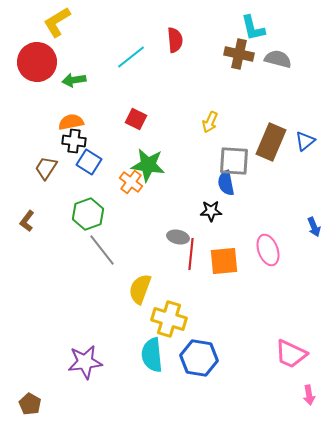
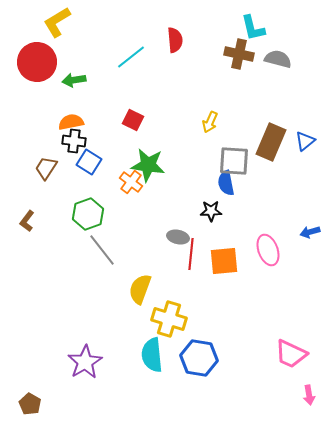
red square: moved 3 px left, 1 px down
blue arrow: moved 4 px left, 5 px down; rotated 96 degrees clockwise
purple star: rotated 24 degrees counterclockwise
